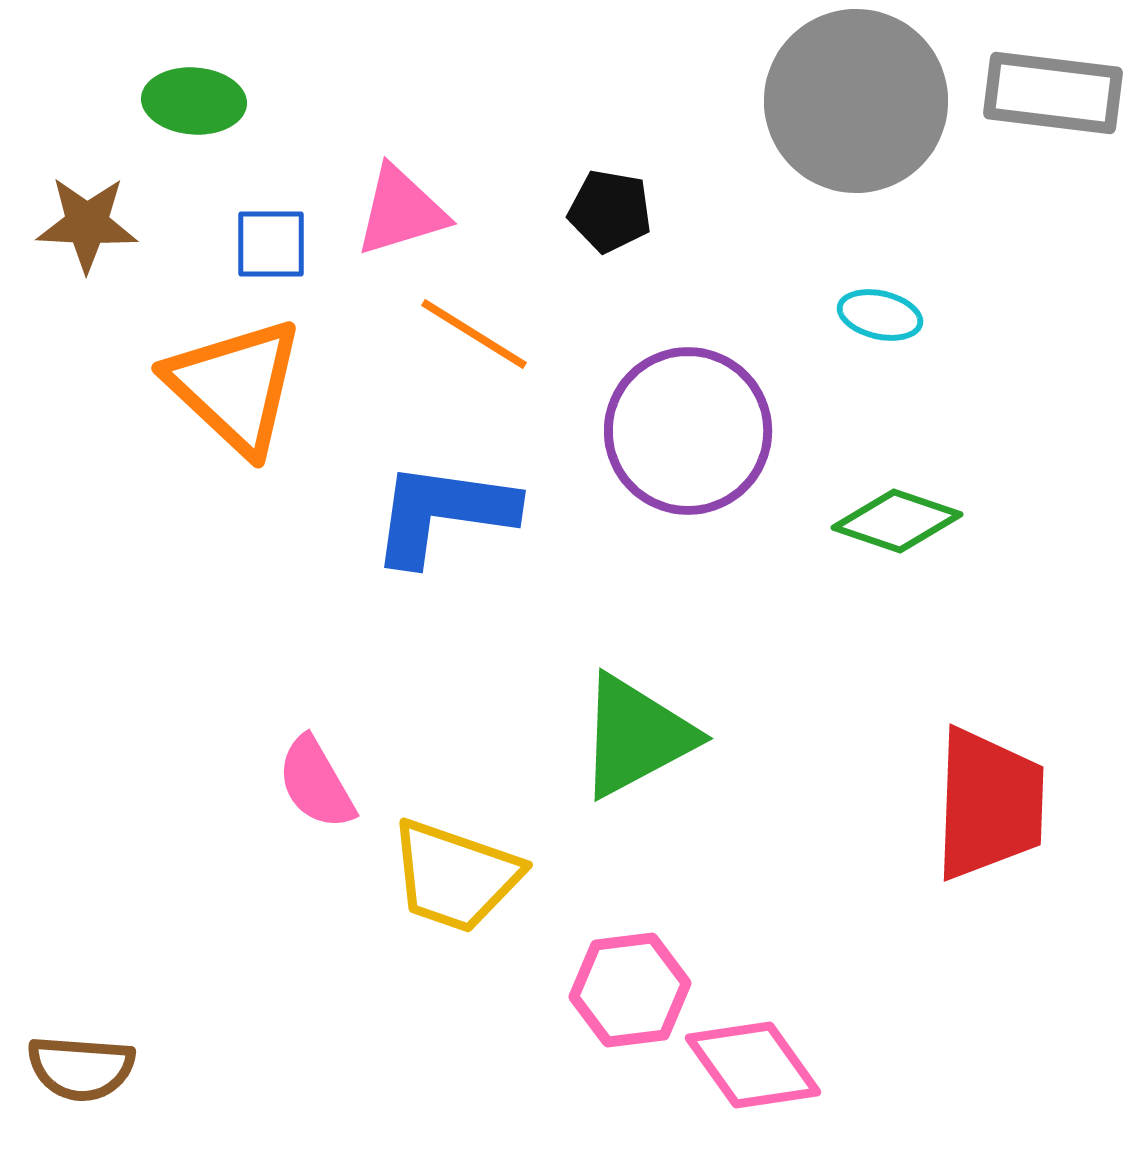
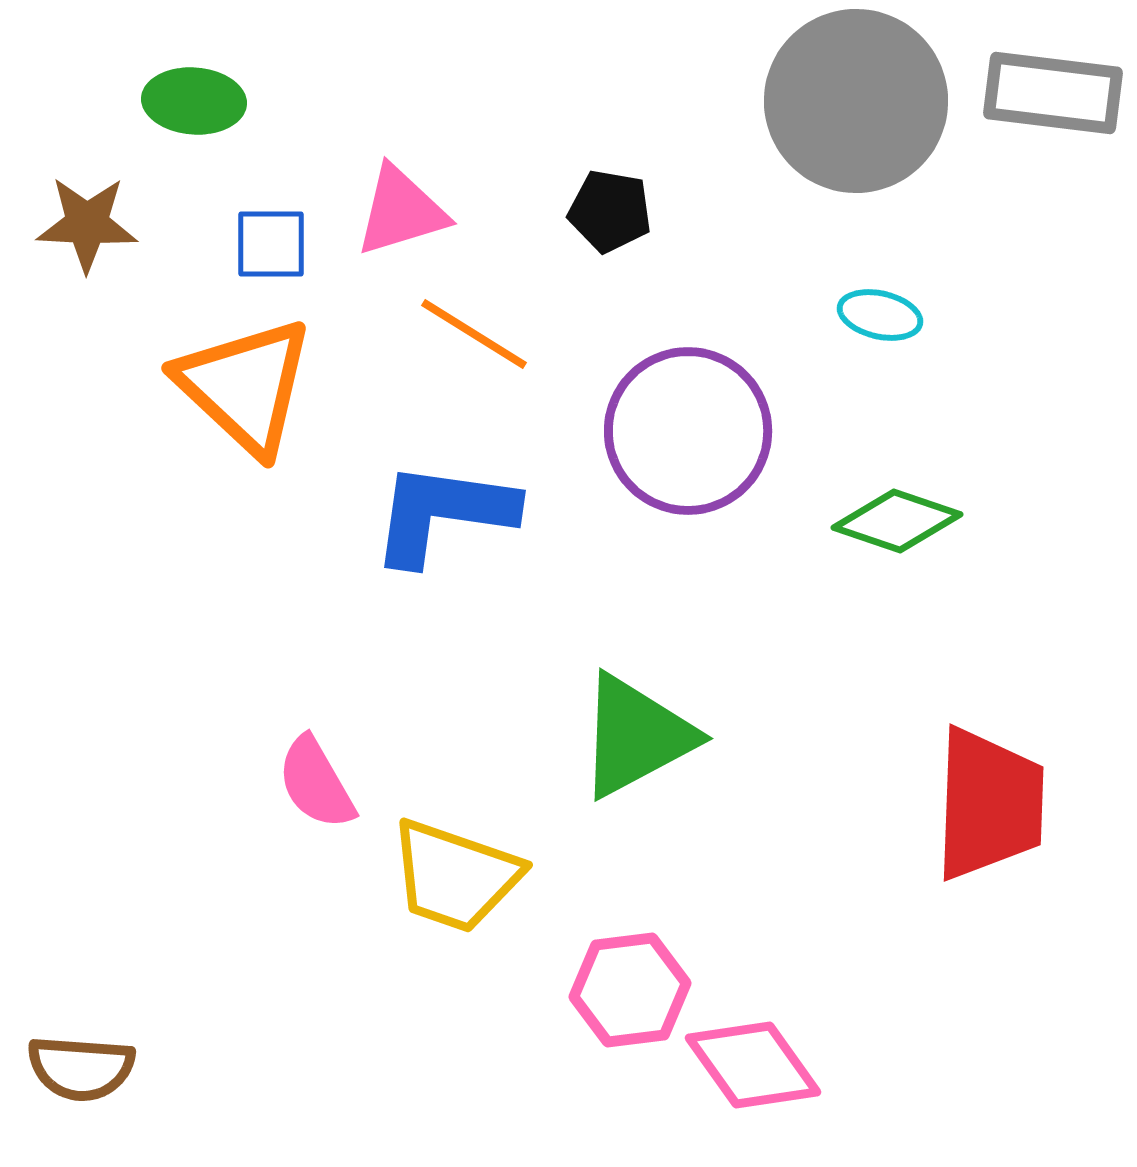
orange triangle: moved 10 px right
